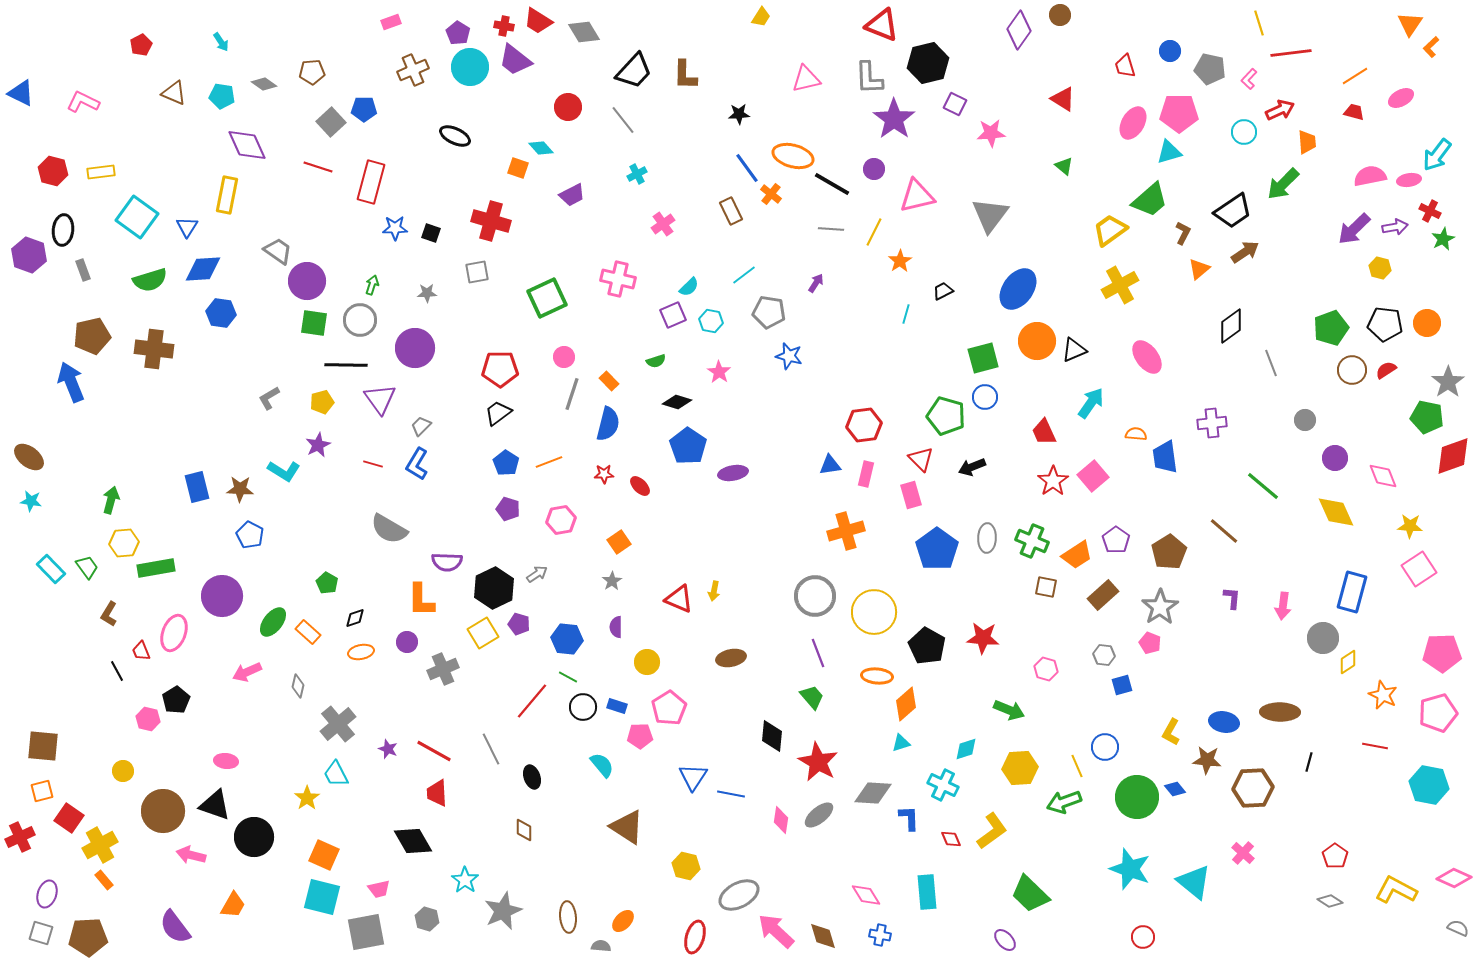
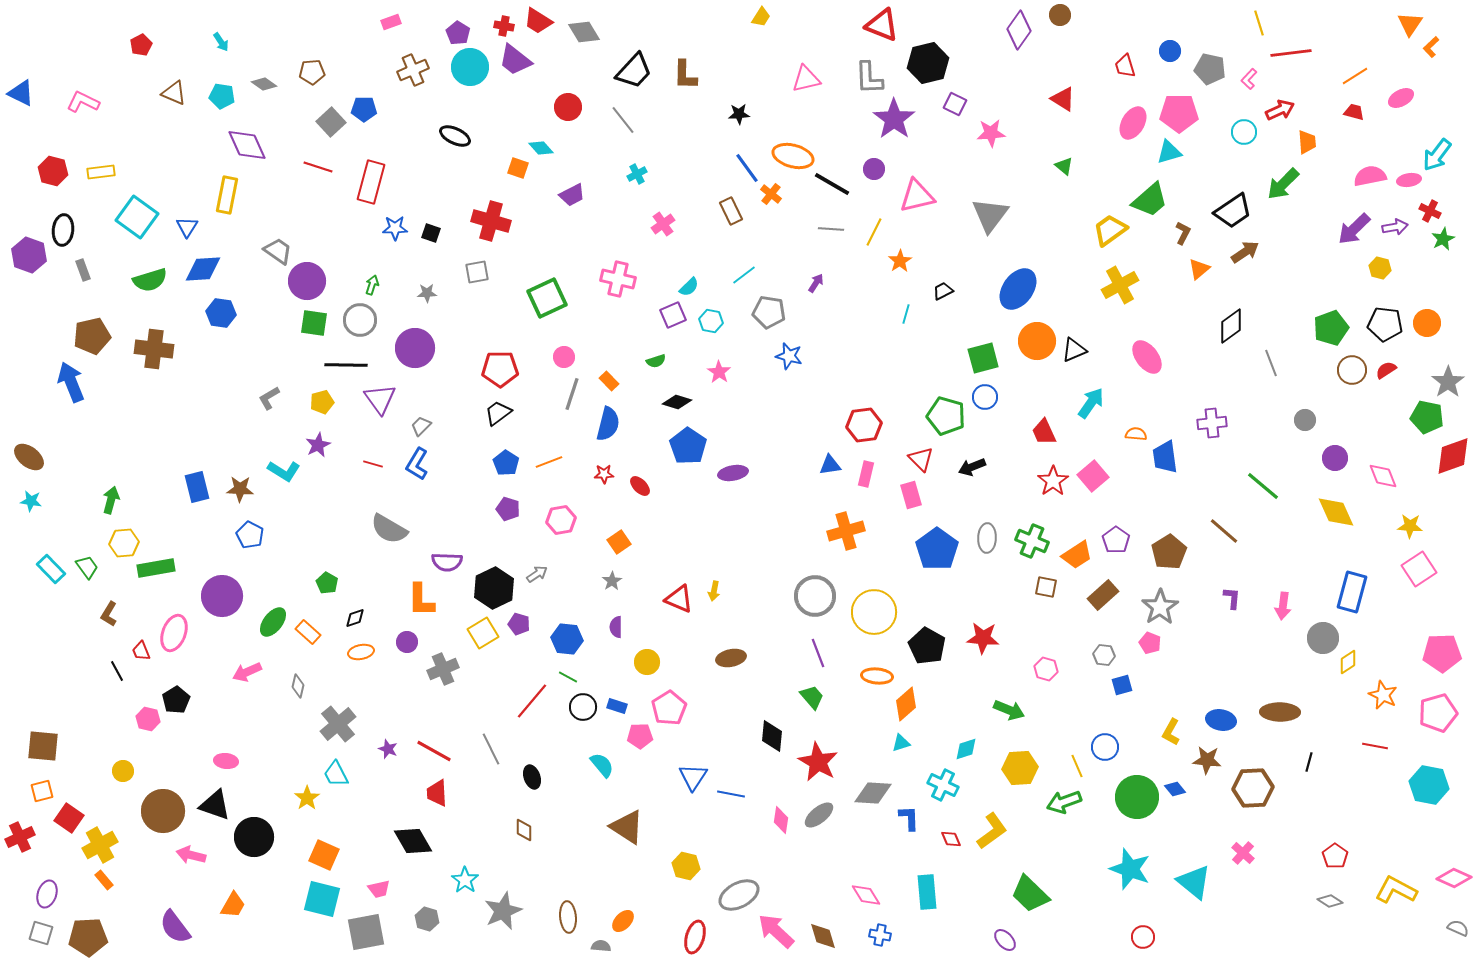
blue ellipse at (1224, 722): moved 3 px left, 2 px up
cyan square at (322, 897): moved 2 px down
